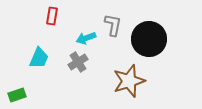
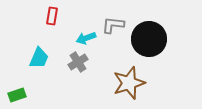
gray L-shape: rotated 95 degrees counterclockwise
brown star: moved 2 px down
